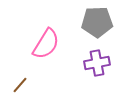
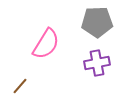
brown line: moved 1 px down
